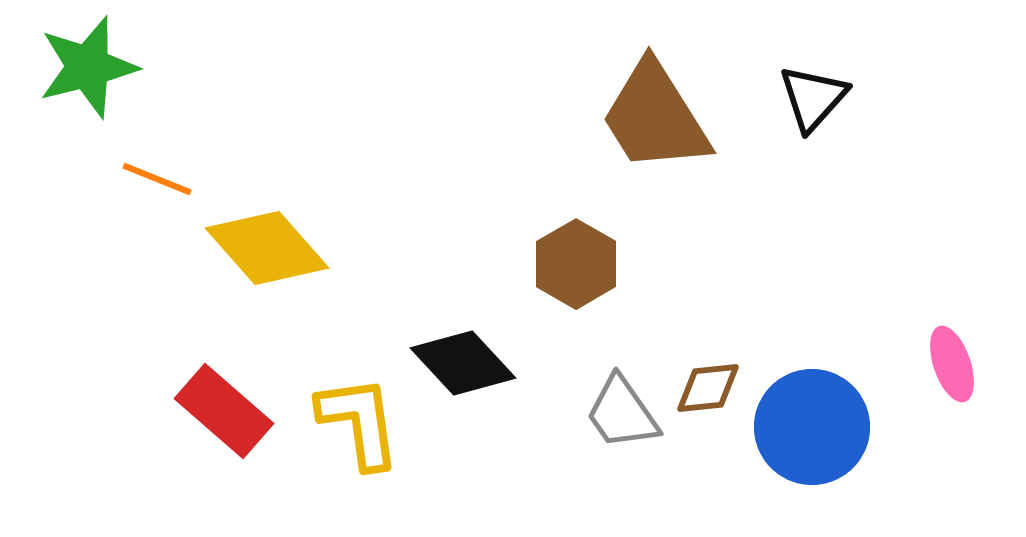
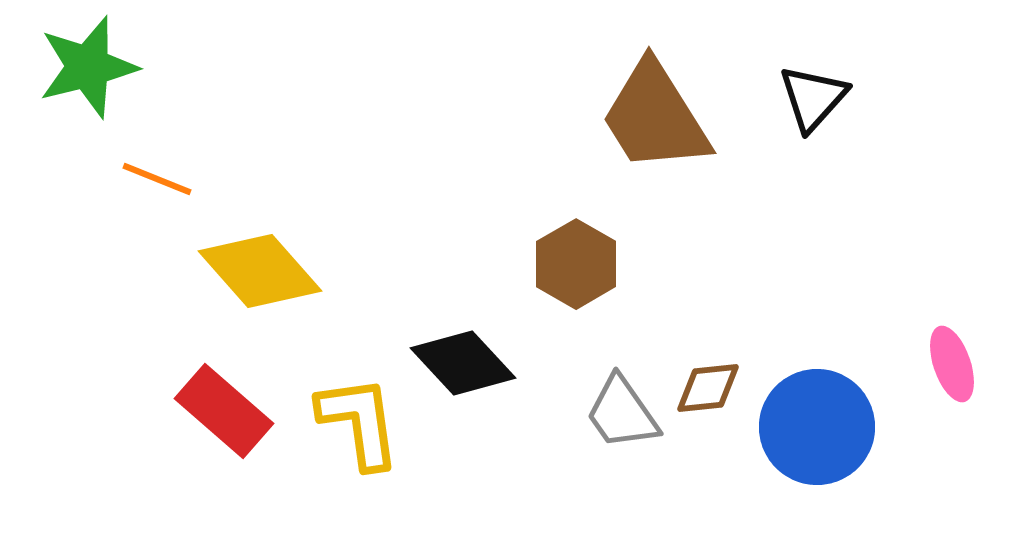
yellow diamond: moved 7 px left, 23 px down
blue circle: moved 5 px right
